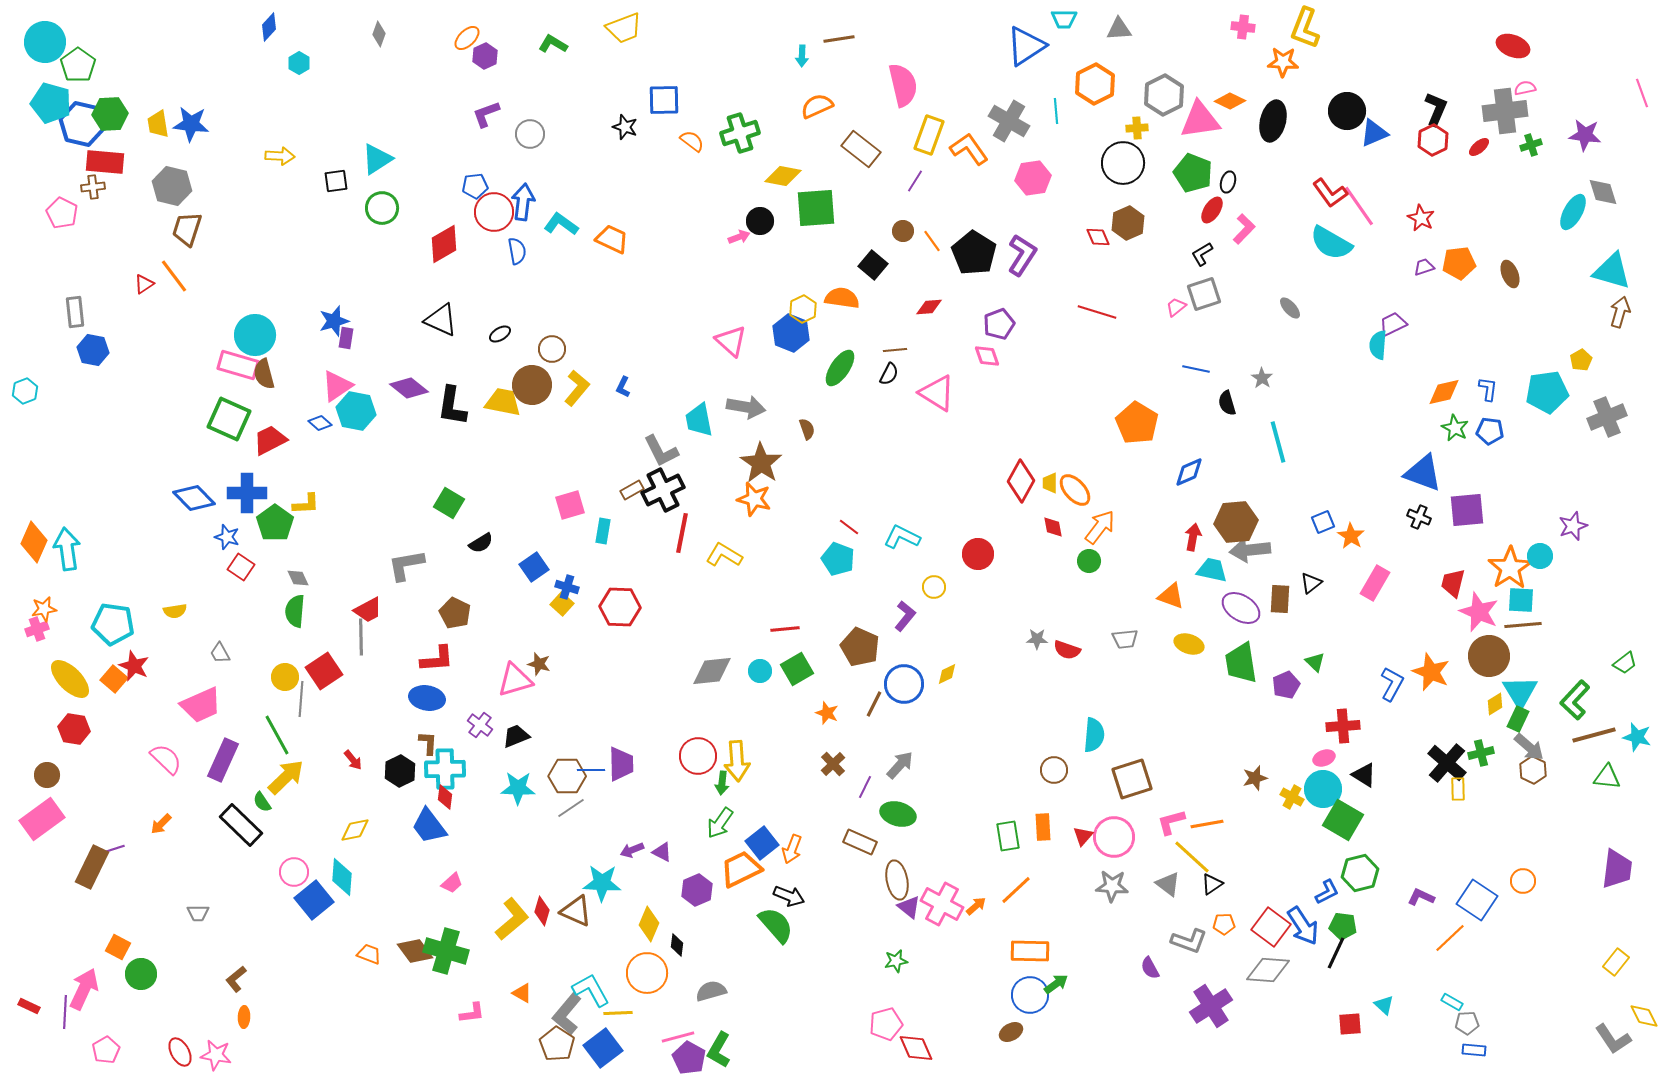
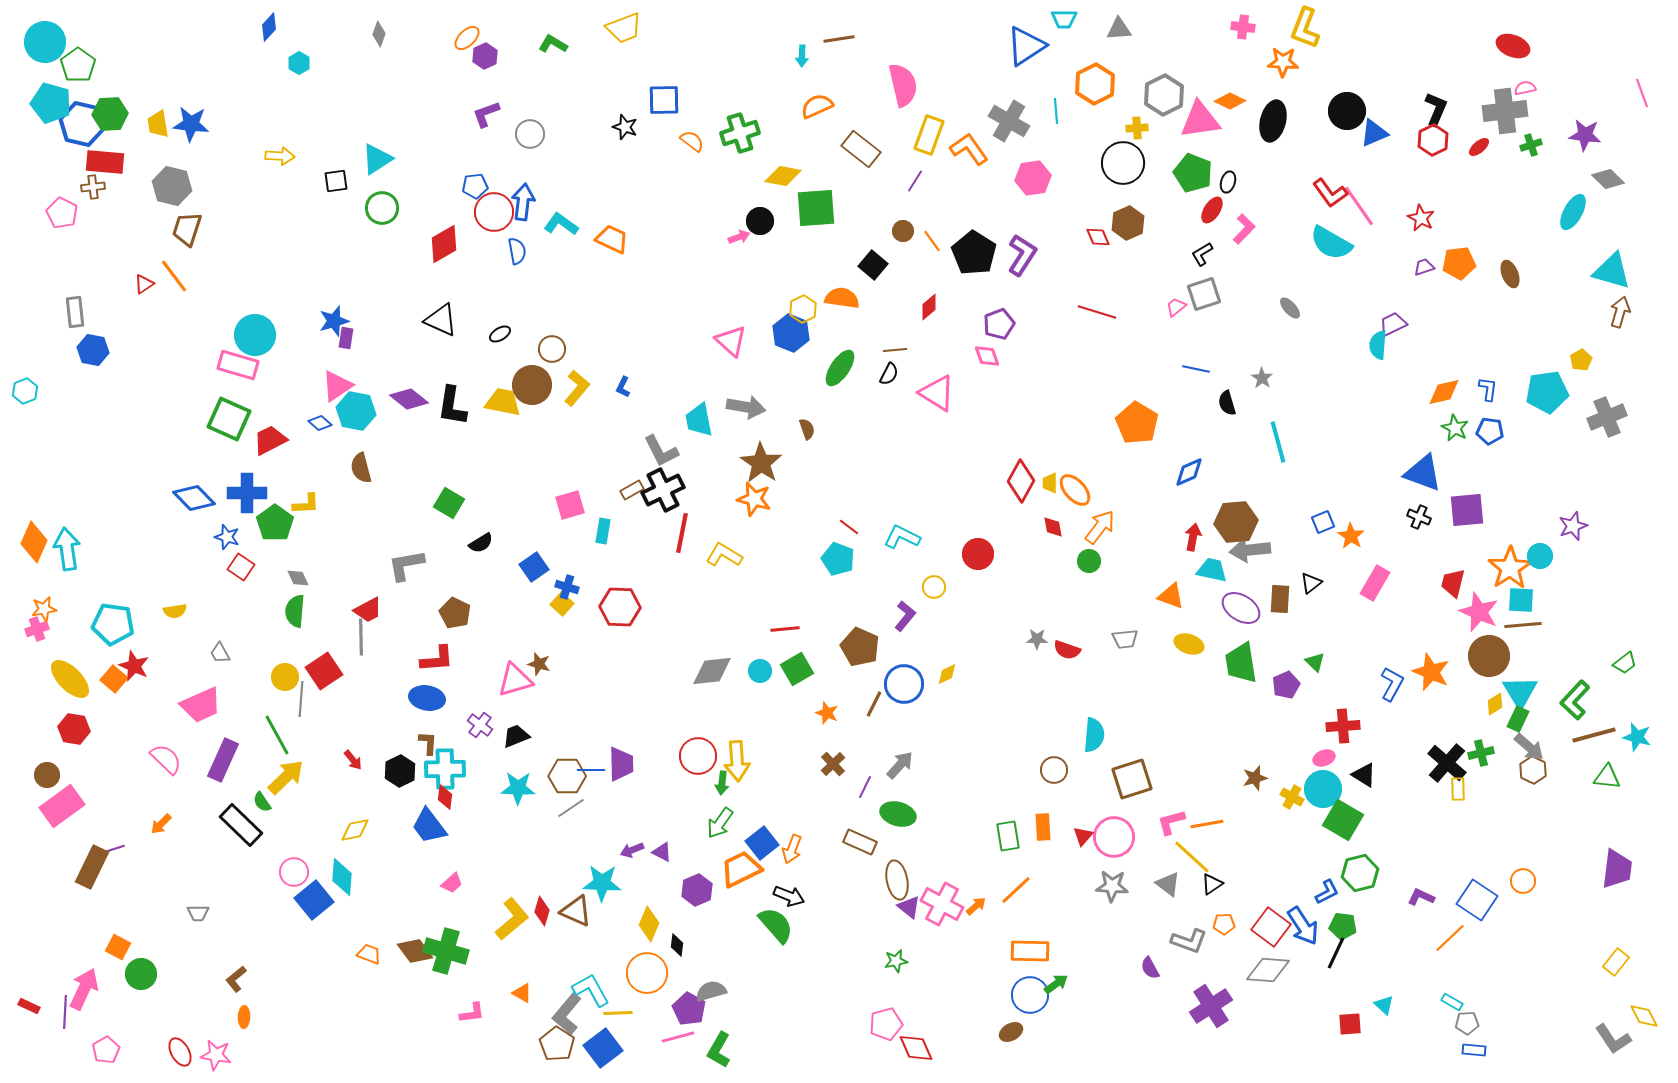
gray diamond at (1603, 192): moved 5 px right, 13 px up; rotated 28 degrees counterclockwise
red diamond at (929, 307): rotated 36 degrees counterclockwise
brown semicircle at (264, 374): moved 97 px right, 94 px down
purple diamond at (409, 388): moved 11 px down
pink rectangle at (42, 819): moved 20 px right, 13 px up
purple pentagon at (689, 1058): moved 49 px up
